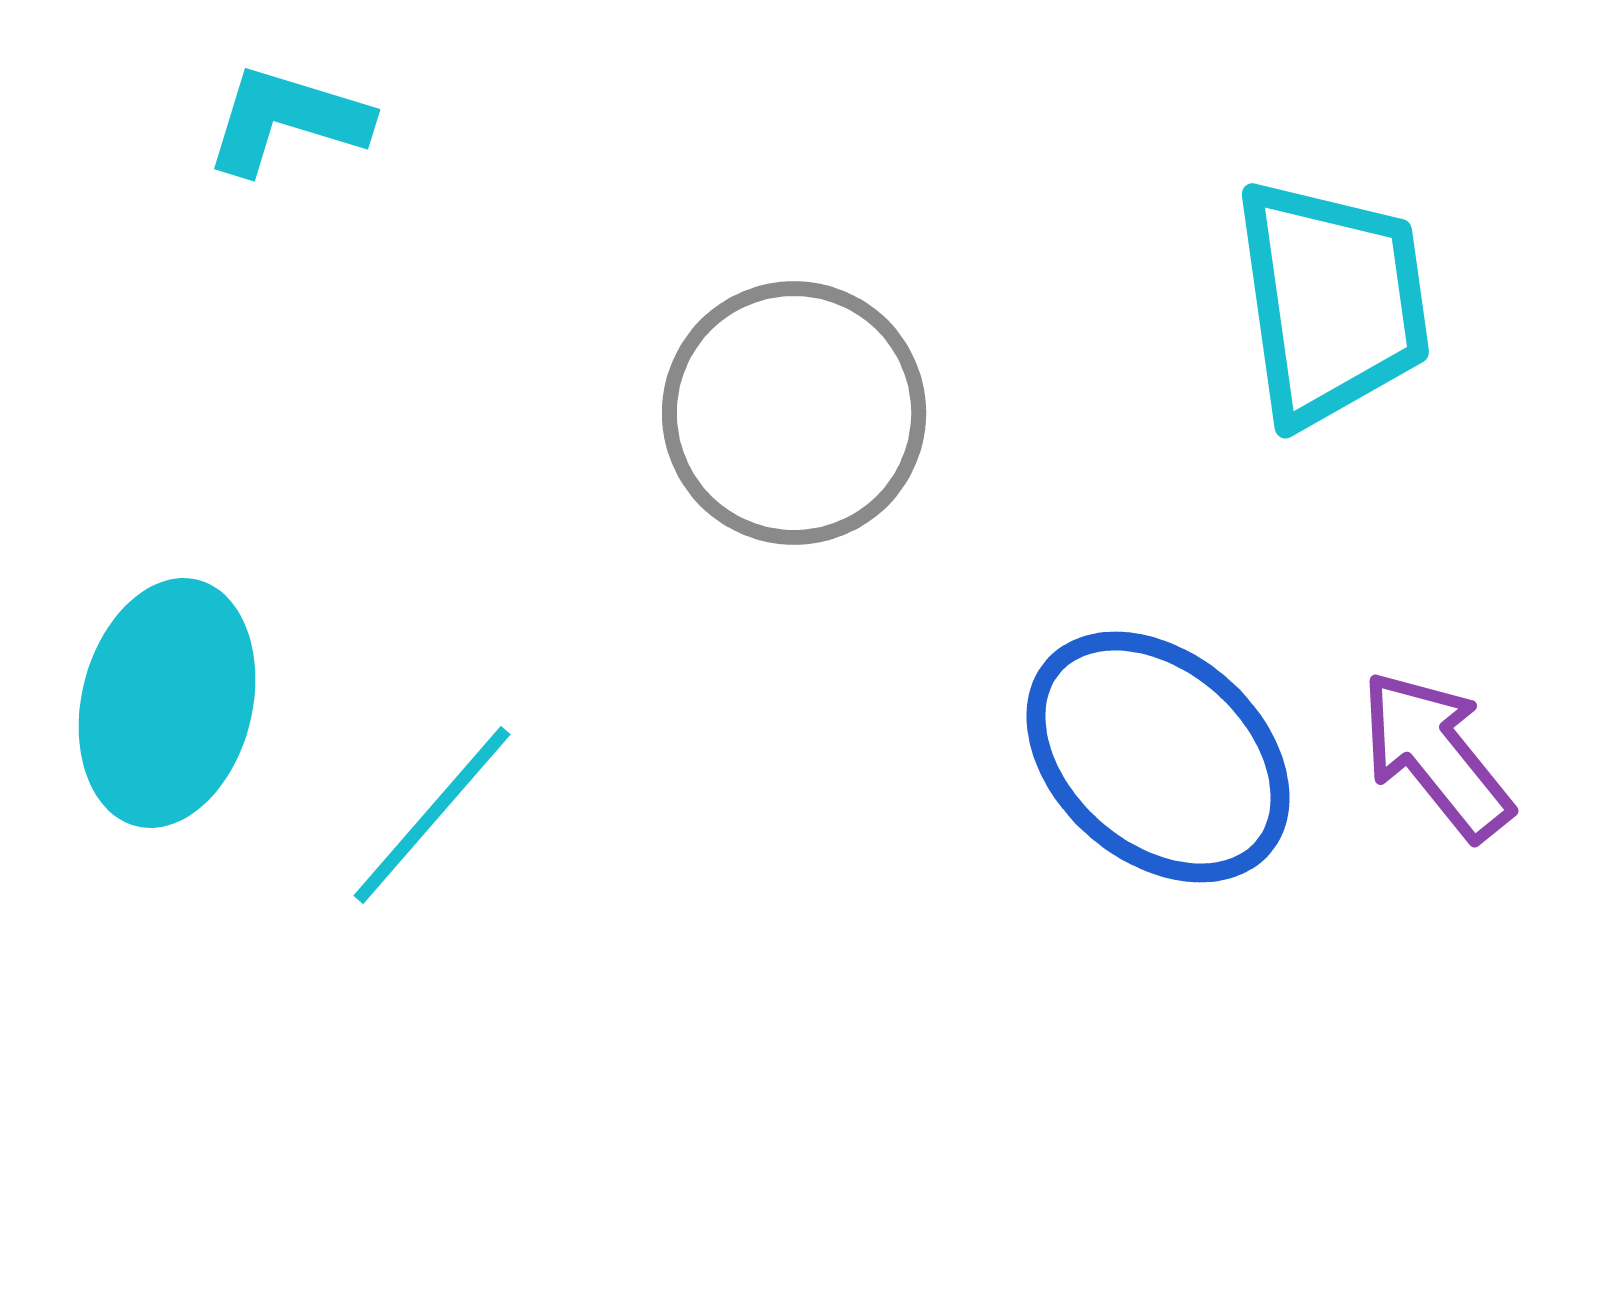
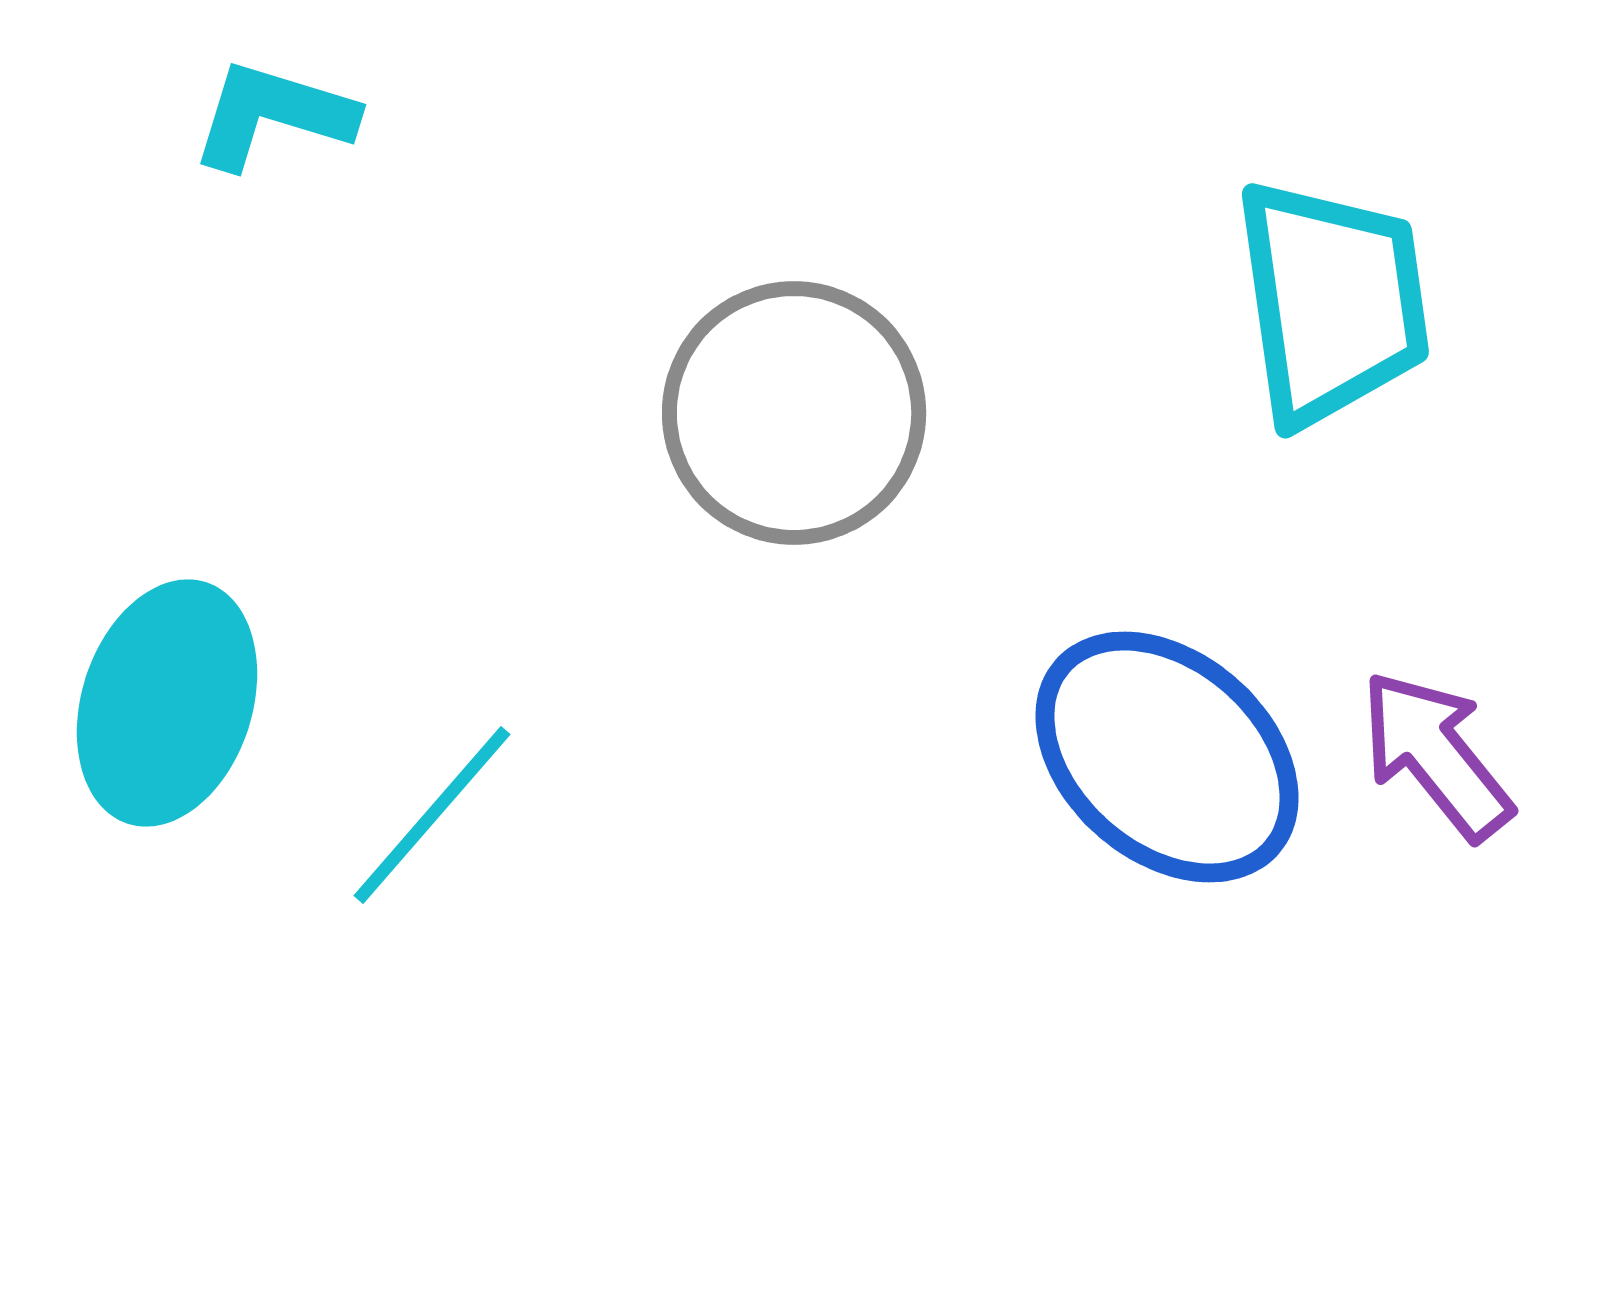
cyan L-shape: moved 14 px left, 5 px up
cyan ellipse: rotated 4 degrees clockwise
blue ellipse: moved 9 px right
